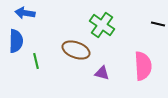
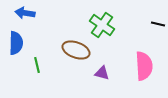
blue semicircle: moved 2 px down
green line: moved 1 px right, 4 px down
pink semicircle: moved 1 px right
